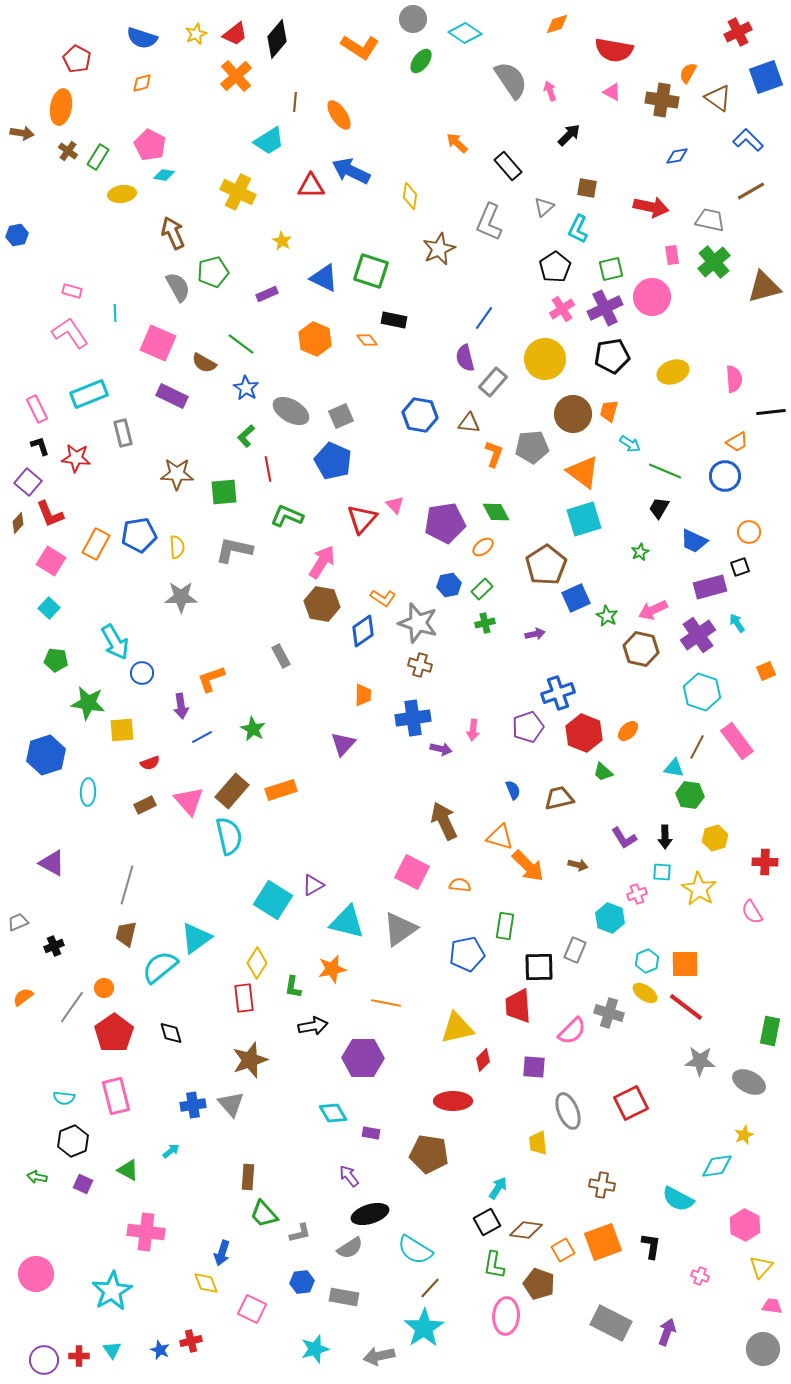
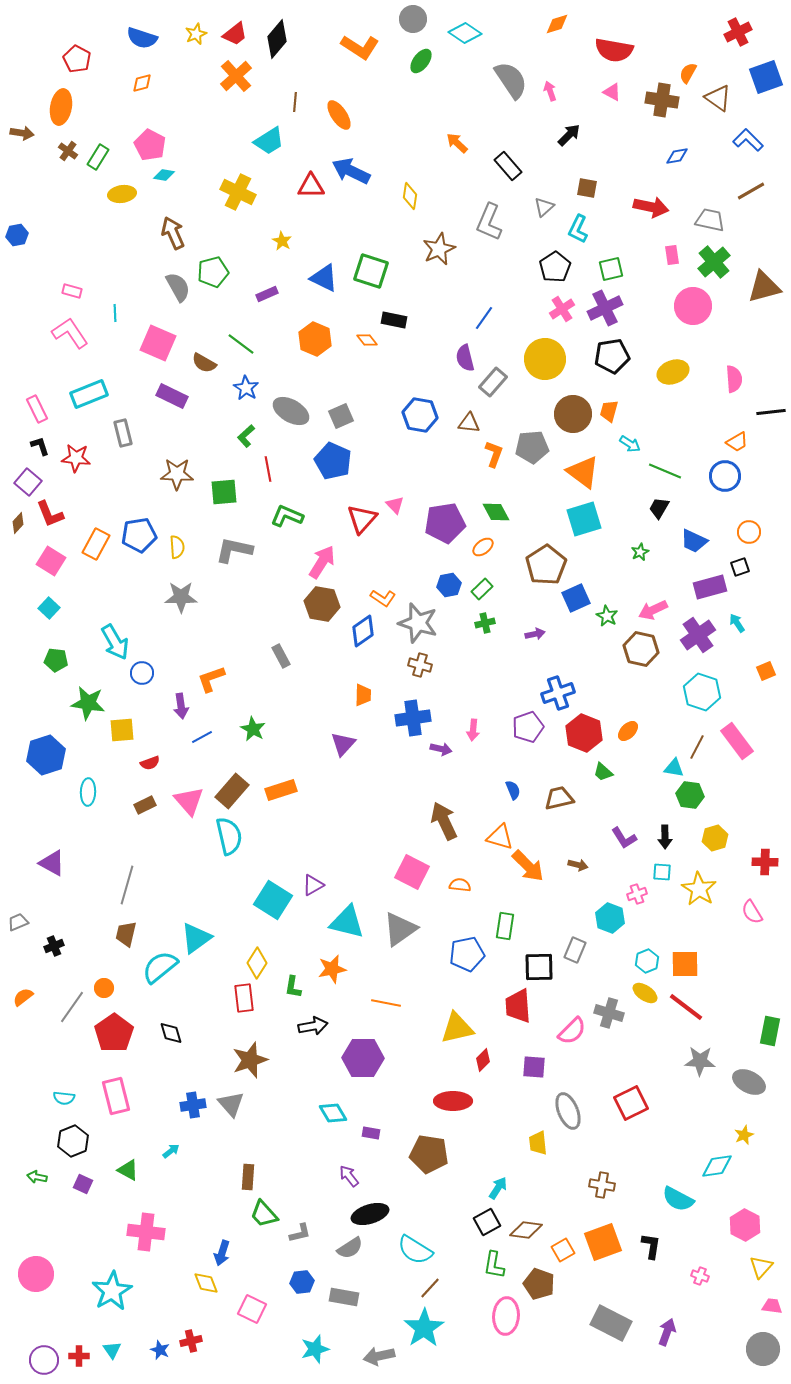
pink circle at (652, 297): moved 41 px right, 9 px down
